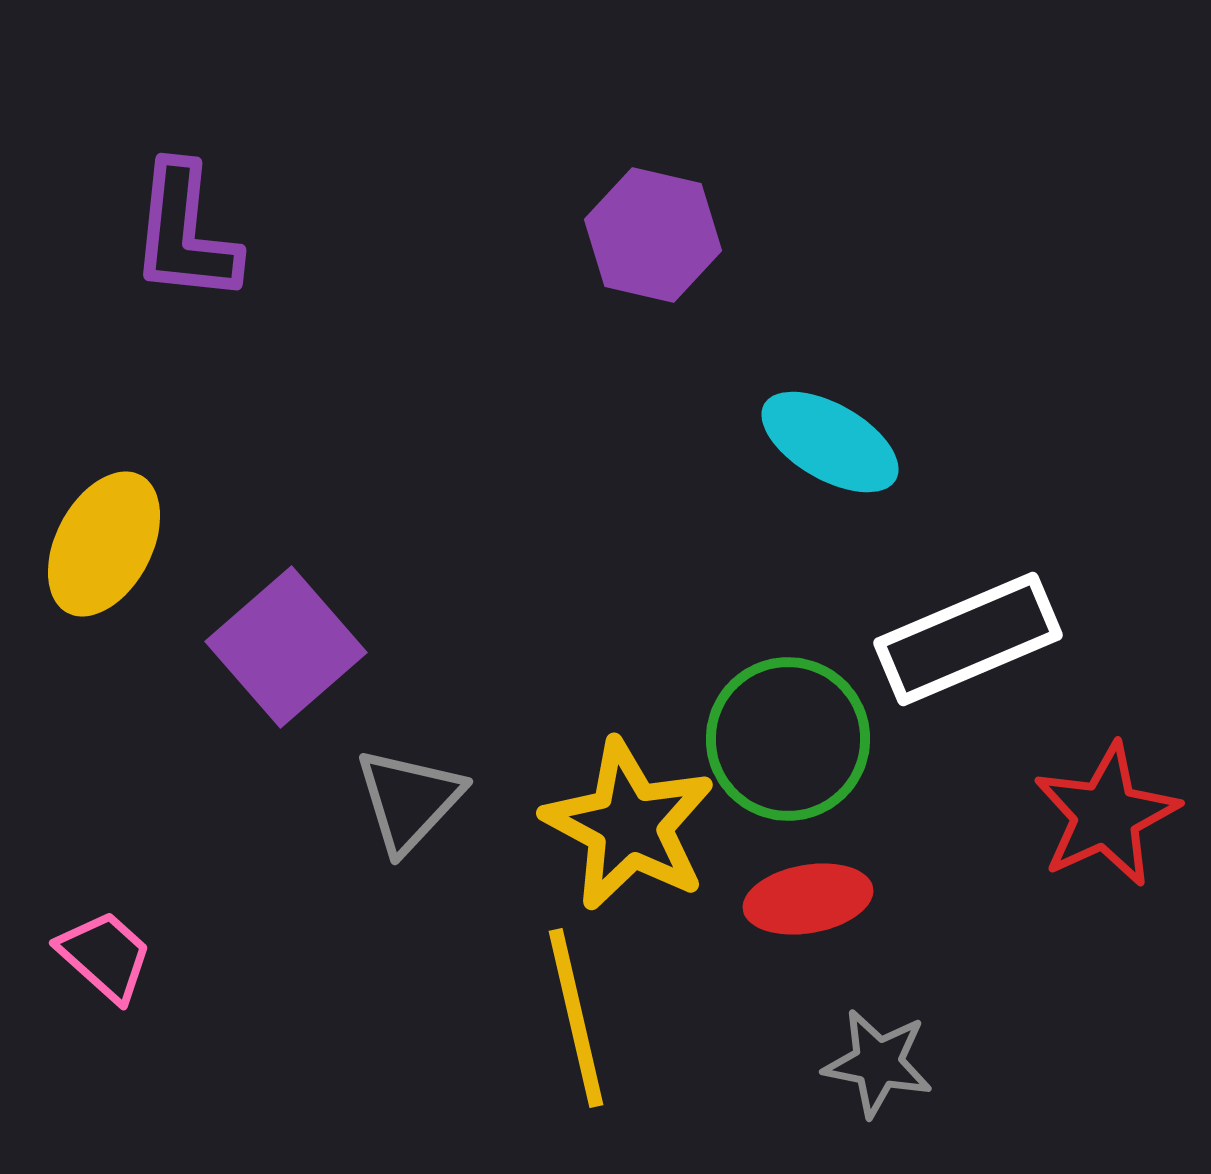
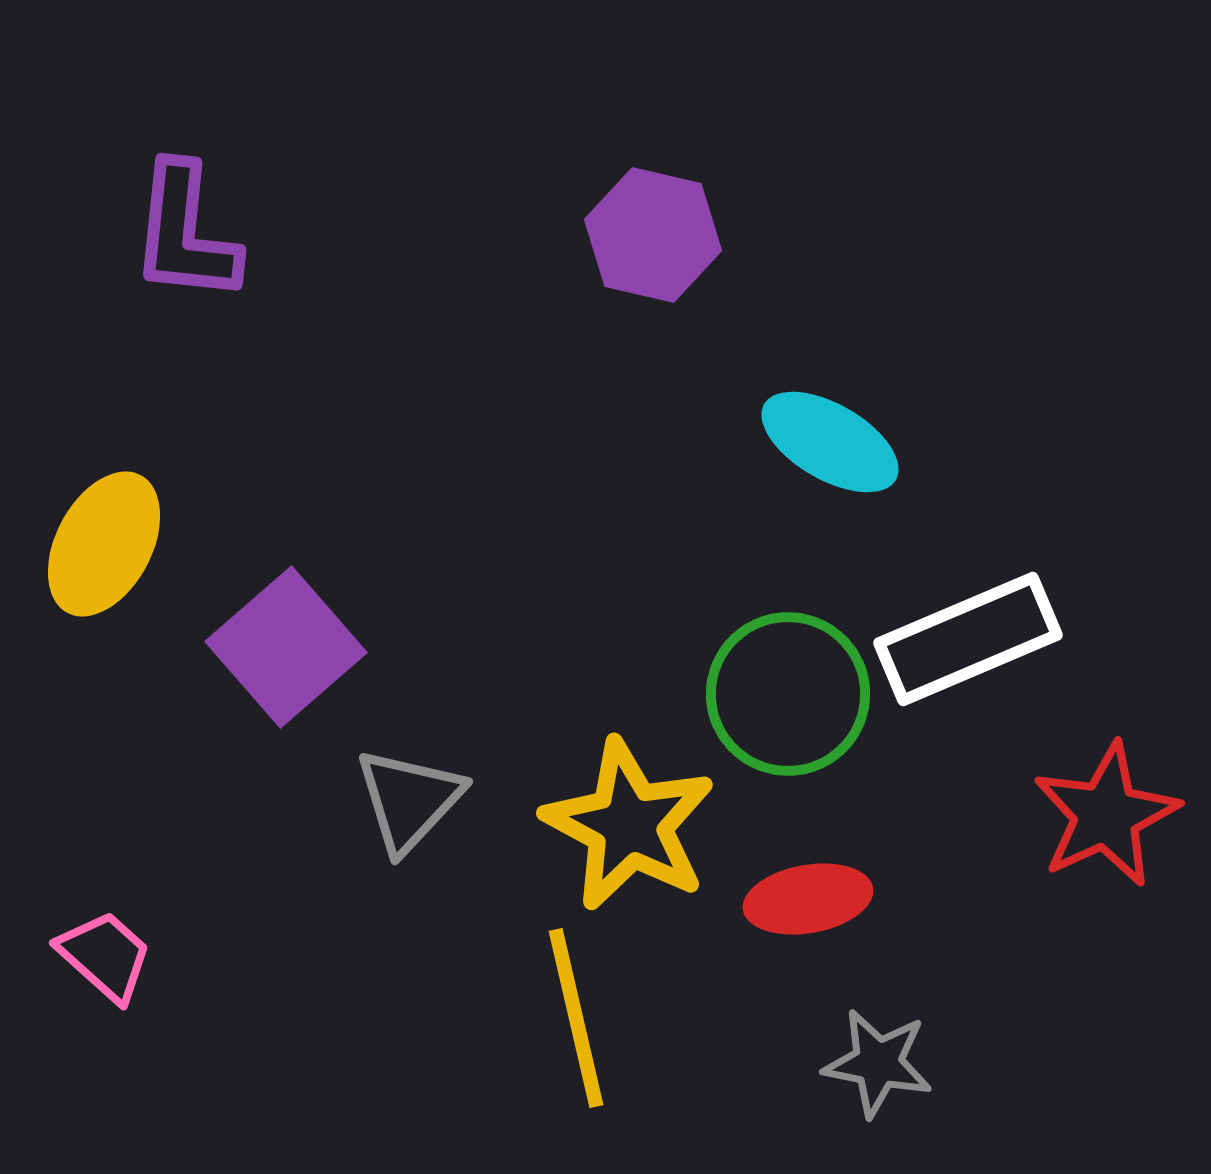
green circle: moved 45 px up
